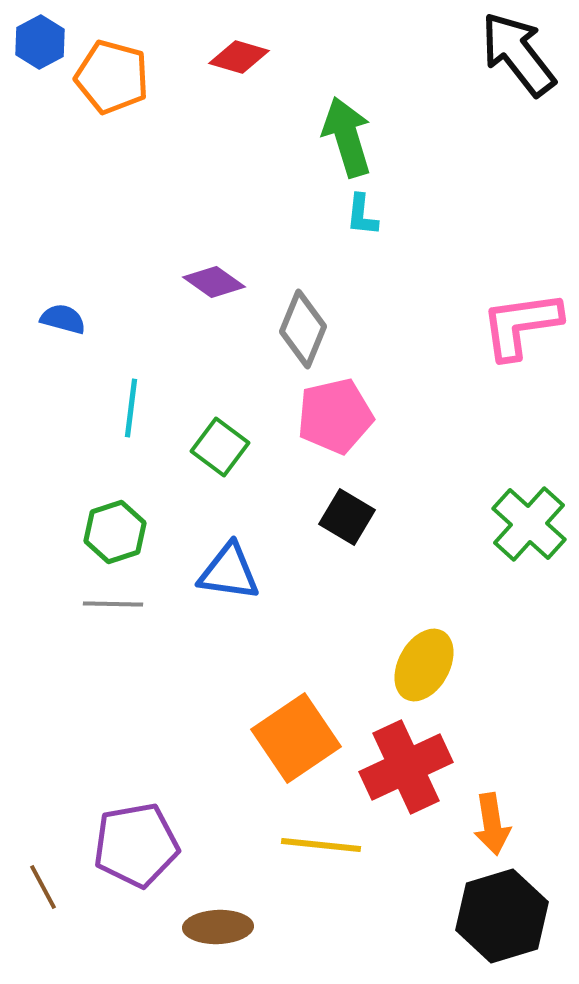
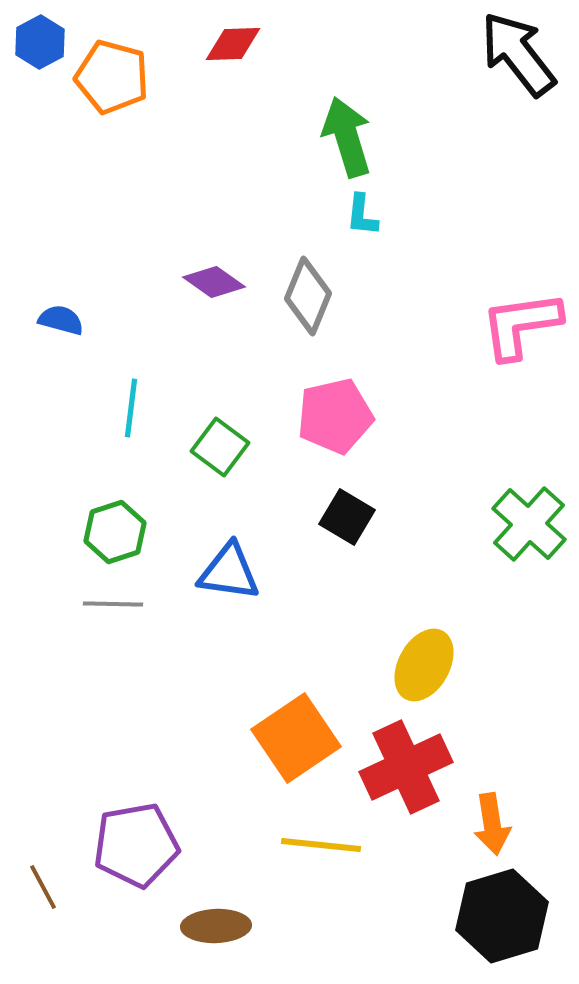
red diamond: moved 6 px left, 13 px up; rotated 18 degrees counterclockwise
blue semicircle: moved 2 px left, 1 px down
gray diamond: moved 5 px right, 33 px up
brown ellipse: moved 2 px left, 1 px up
